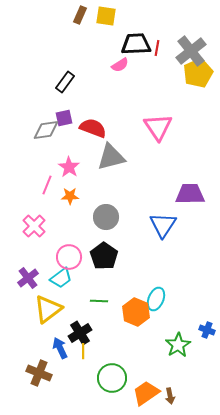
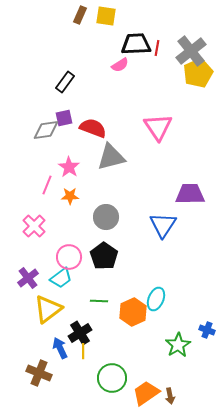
orange hexagon: moved 3 px left; rotated 12 degrees clockwise
